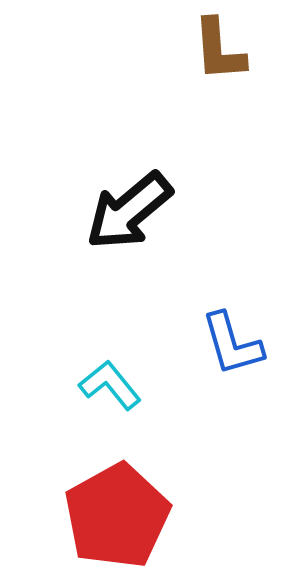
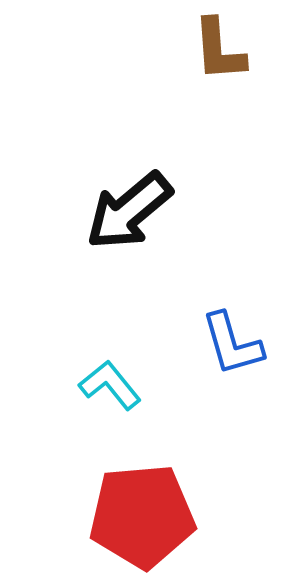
red pentagon: moved 25 px right; rotated 24 degrees clockwise
